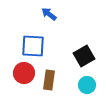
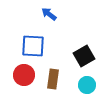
red circle: moved 2 px down
brown rectangle: moved 4 px right, 1 px up
